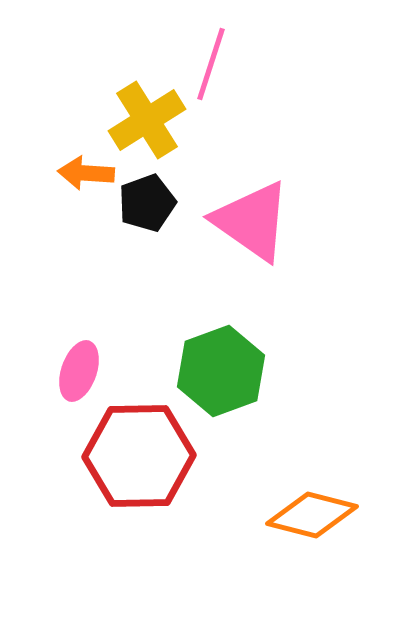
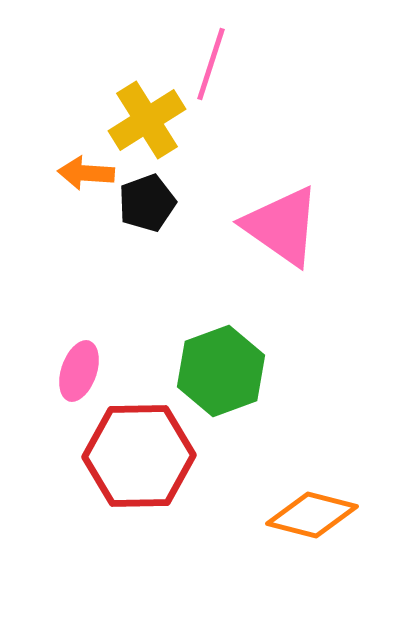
pink triangle: moved 30 px right, 5 px down
